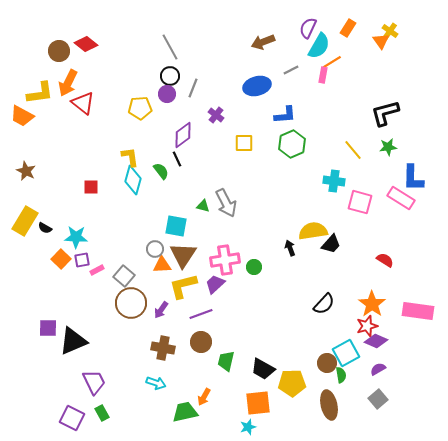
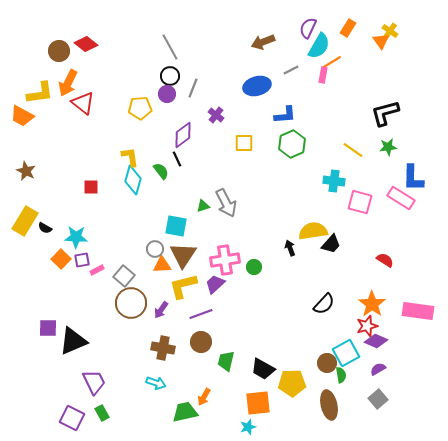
yellow line at (353, 150): rotated 15 degrees counterclockwise
green triangle at (203, 206): rotated 32 degrees counterclockwise
